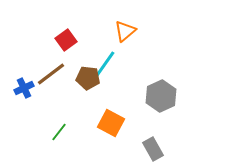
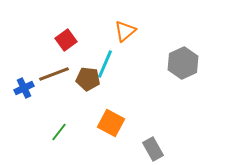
cyan line: rotated 12 degrees counterclockwise
brown line: moved 3 px right; rotated 16 degrees clockwise
brown pentagon: moved 1 px down
gray hexagon: moved 22 px right, 33 px up
